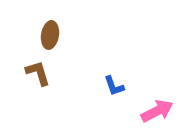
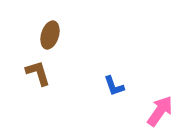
brown ellipse: rotated 8 degrees clockwise
pink arrow: moved 3 px right; rotated 28 degrees counterclockwise
